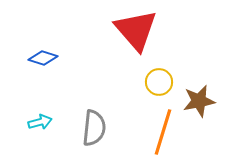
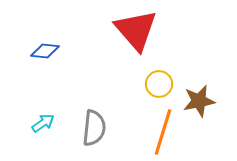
blue diamond: moved 2 px right, 7 px up; rotated 12 degrees counterclockwise
yellow circle: moved 2 px down
cyan arrow: moved 3 px right, 1 px down; rotated 20 degrees counterclockwise
